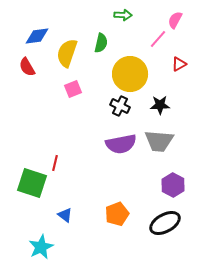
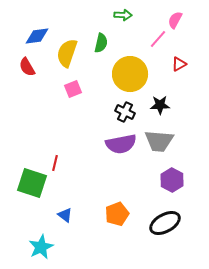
black cross: moved 5 px right, 6 px down
purple hexagon: moved 1 px left, 5 px up
